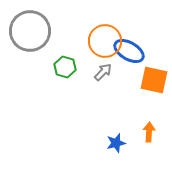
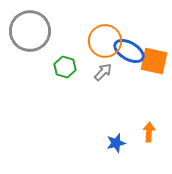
orange square: moved 19 px up
